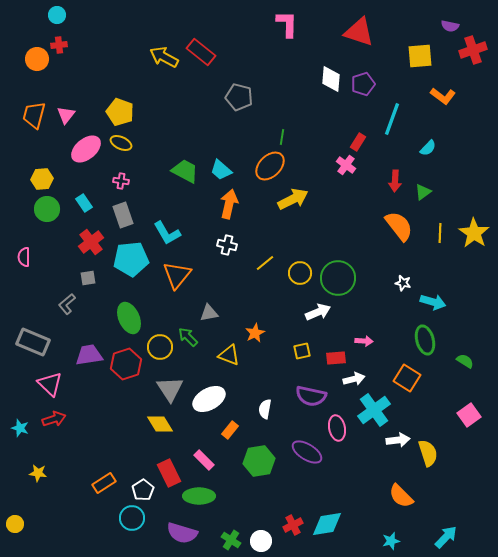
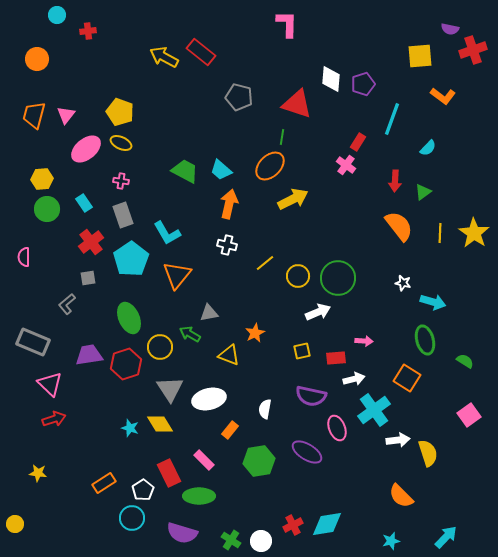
purple semicircle at (450, 26): moved 3 px down
red triangle at (359, 32): moved 62 px left, 72 px down
red cross at (59, 45): moved 29 px right, 14 px up
cyan pentagon at (131, 259): rotated 28 degrees counterclockwise
yellow circle at (300, 273): moved 2 px left, 3 px down
green arrow at (188, 337): moved 2 px right, 3 px up; rotated 15 degrees counterclockwise
white ellipse at (209, 399): rotated 16 degrees clockwise
cyan star at (20, 428): moved 110 px right
pink ellipse at (337, 428): rotated 10 degrees counterclockwise
